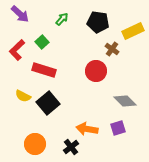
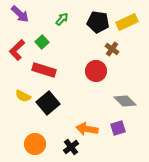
yellow rectangle: moved 6 px left, 9 px up
